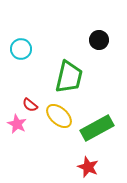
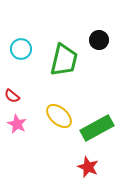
green trapezoid: moved 5 px left, 17 px up
red semicircle: moved 18 px left, 9 px up
